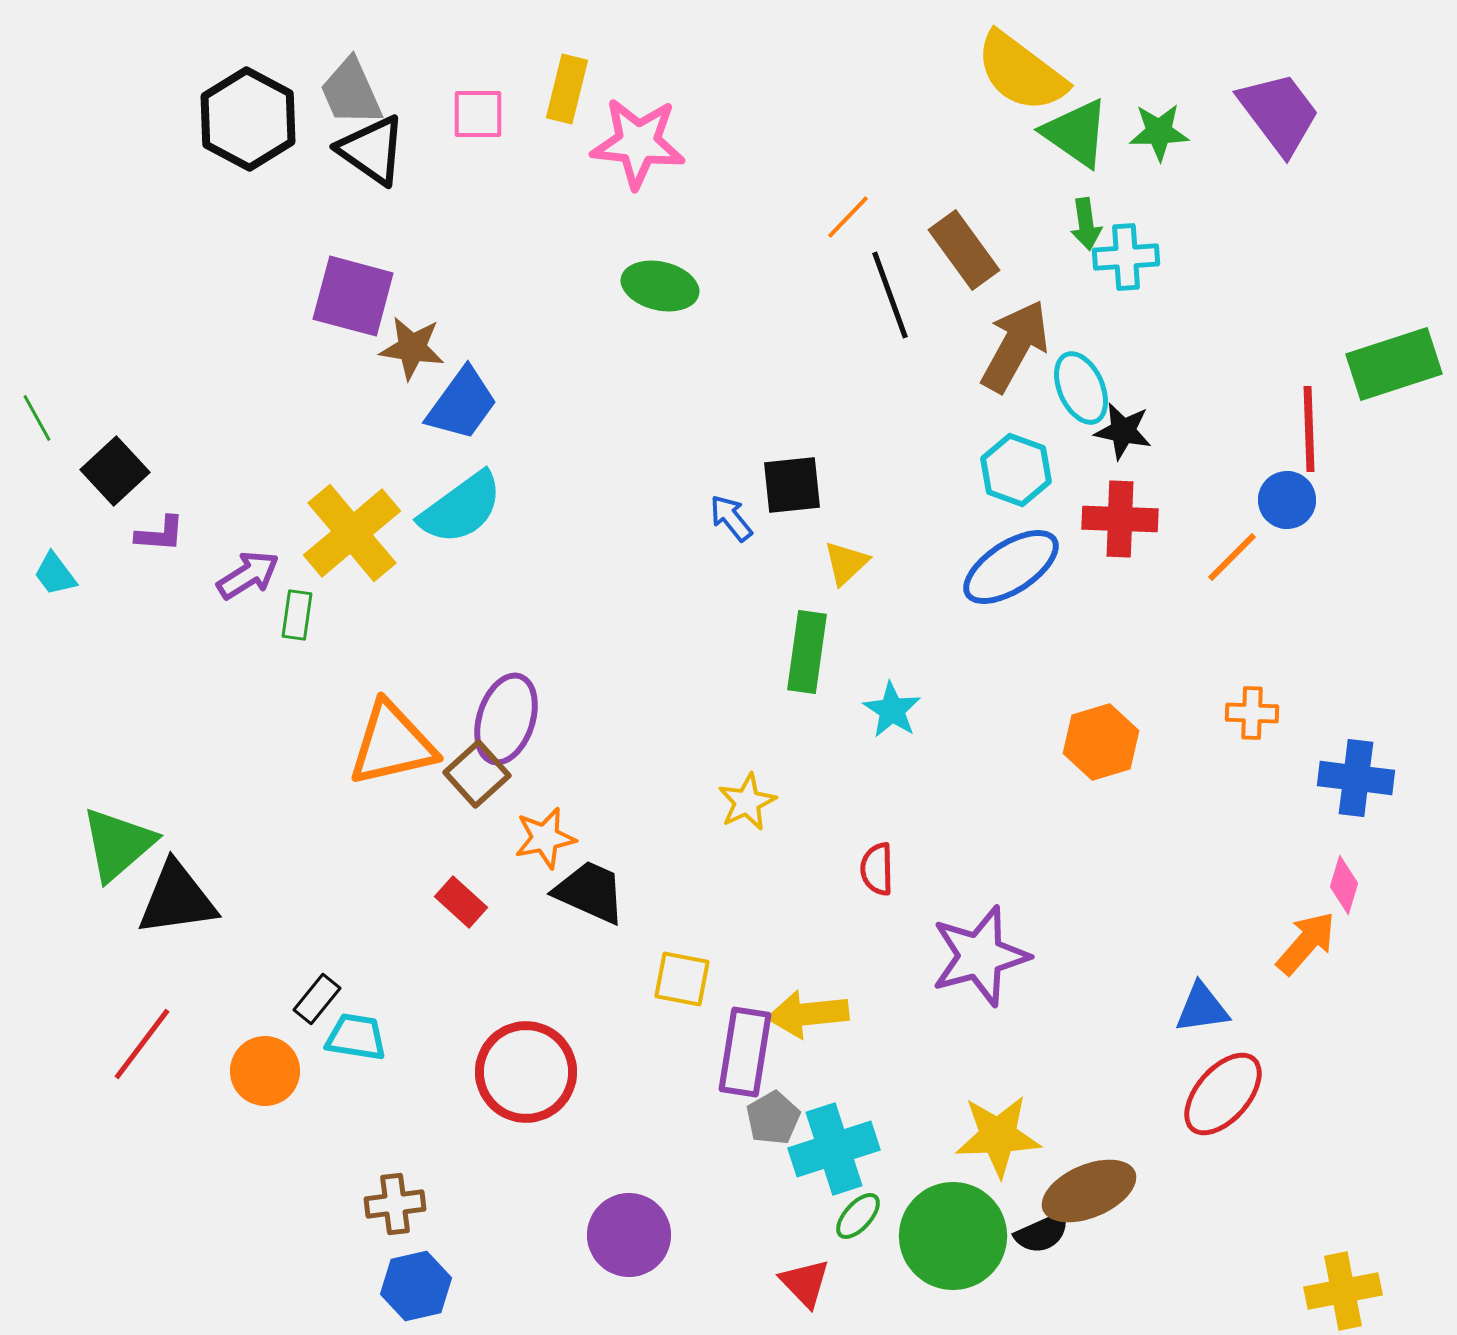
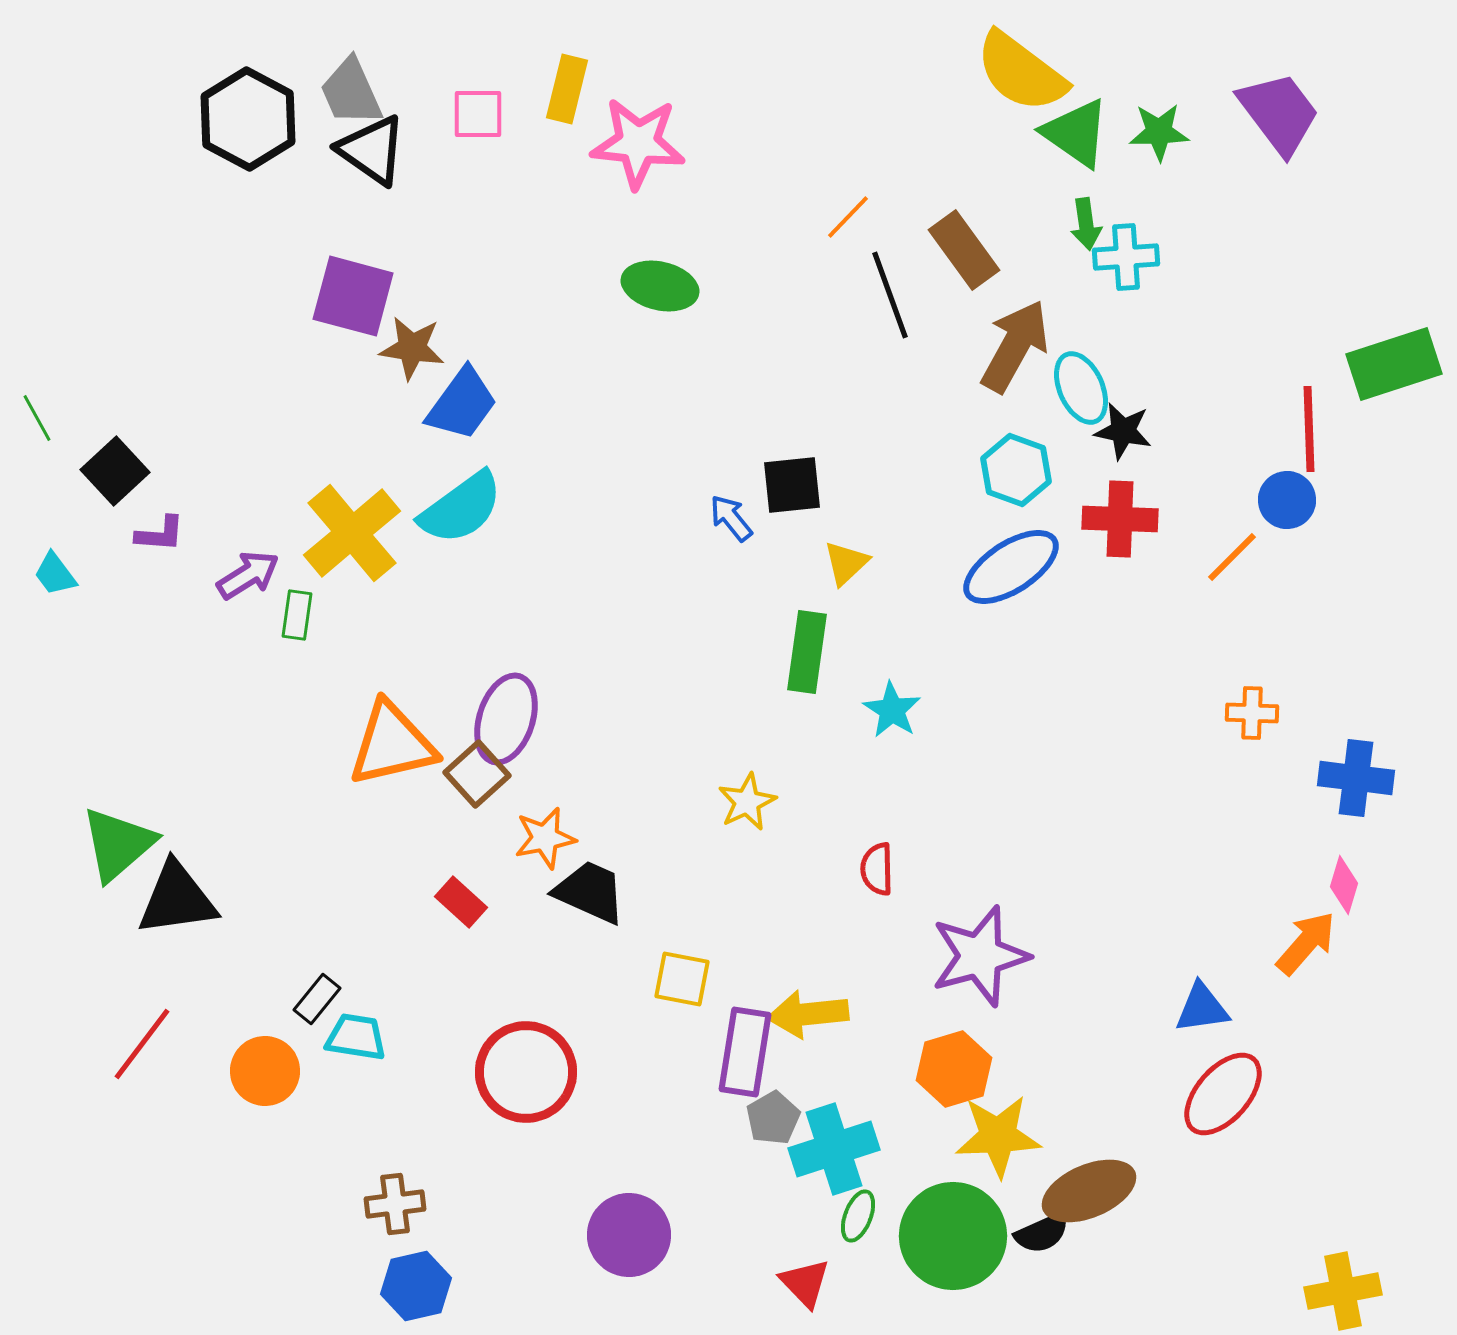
orange hexagon at (1101, 742): moved 147 px left, 327 px down
green ellipse at (858, 1216): rotated 21 degrees counterclockwise
